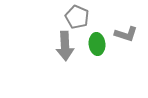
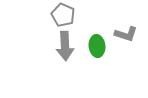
gray pentagon: moved 14 px left, 2 px up
green ellipse: moved 2 px down
